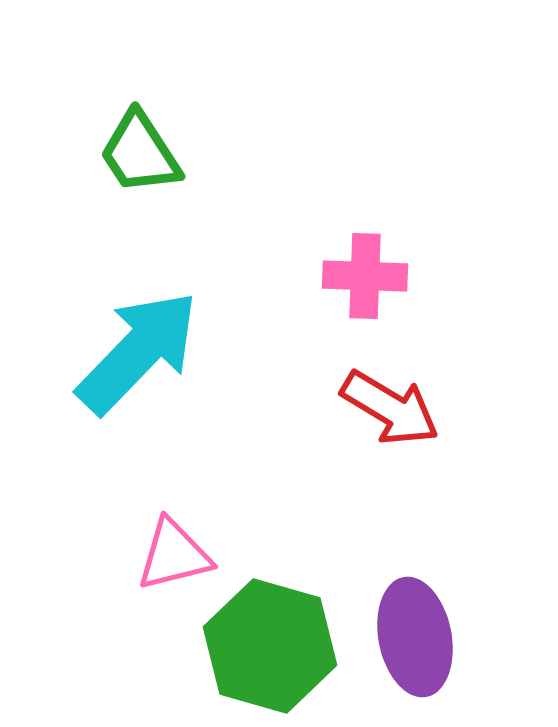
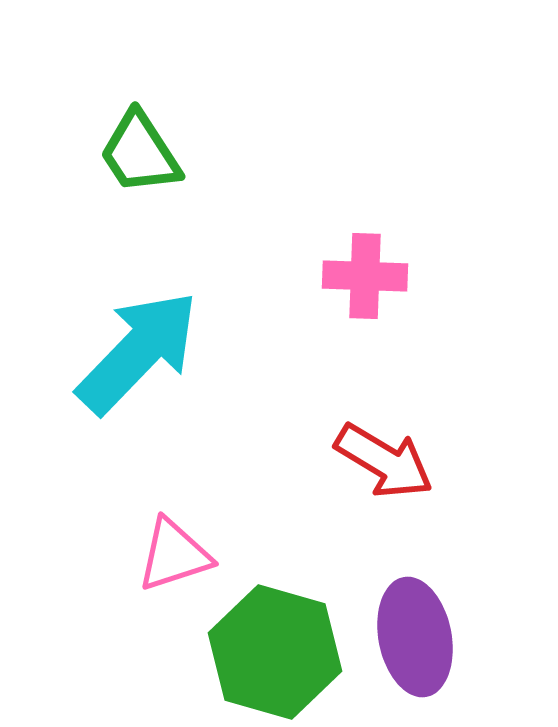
red arrow: moved 6 px left, 53 px down
pink triangle: rotated 4 degrees counterclockwise
green hexagon: moved 5 px right, 6 px down
